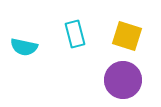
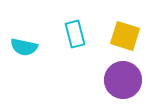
yellow square: moved 2 px left
